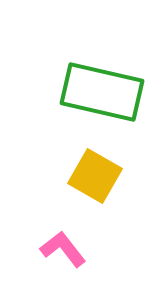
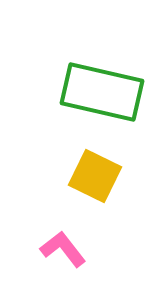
yellow square: rotated 4 degrees counterclockwise
